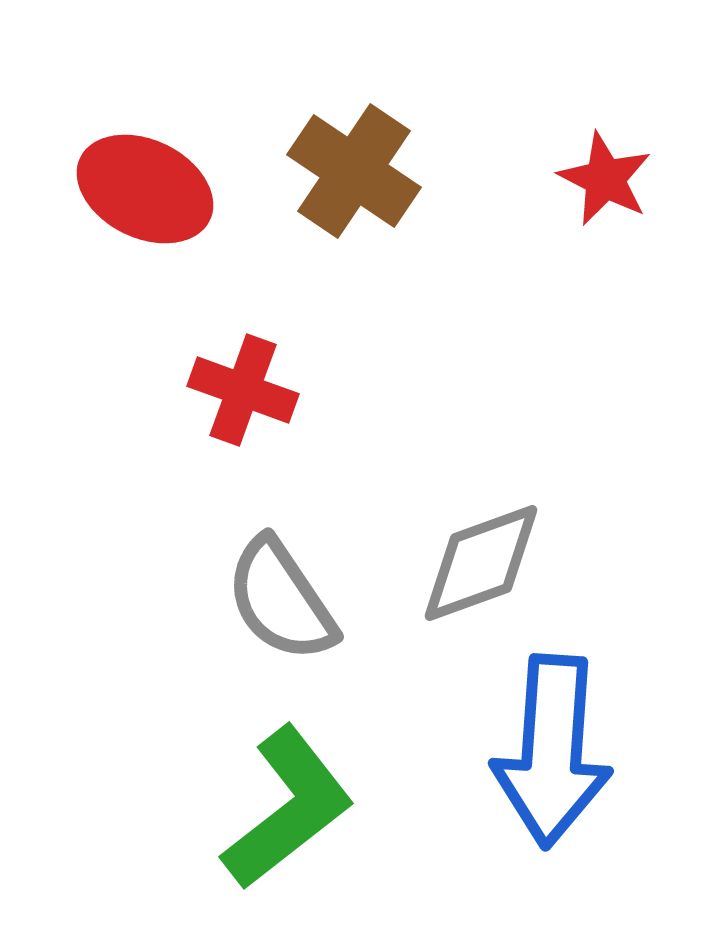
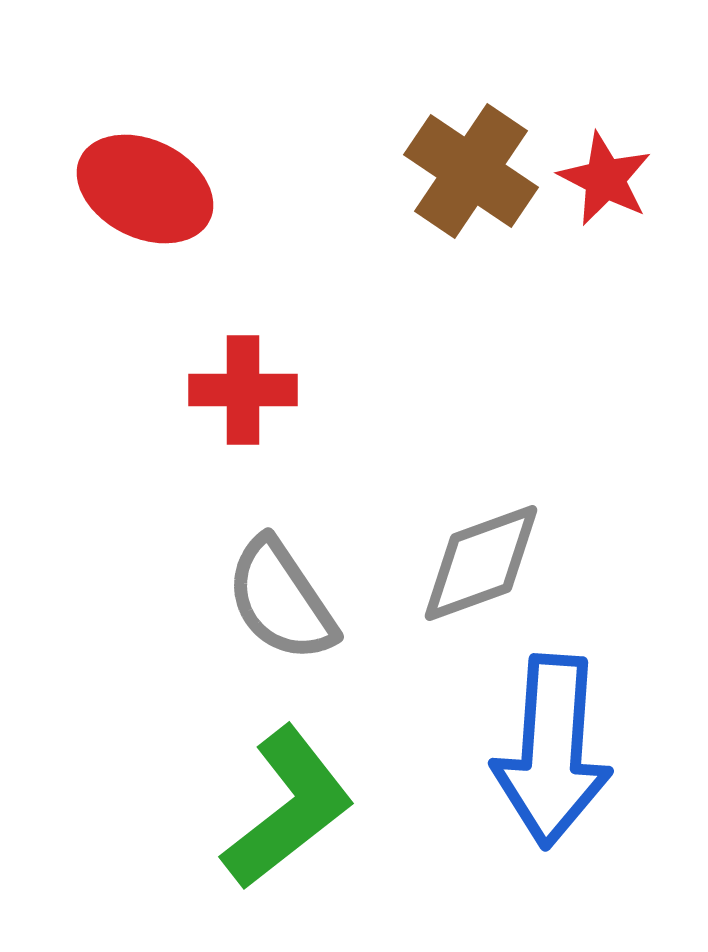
brown cross: moved 117 px right
red cross: rotated 20 degrees counterclockwise
